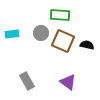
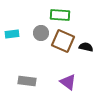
black semicircle: moved 1 px left, 2 px down
gray rectangle: rotated 54 degrees counterclockwise
